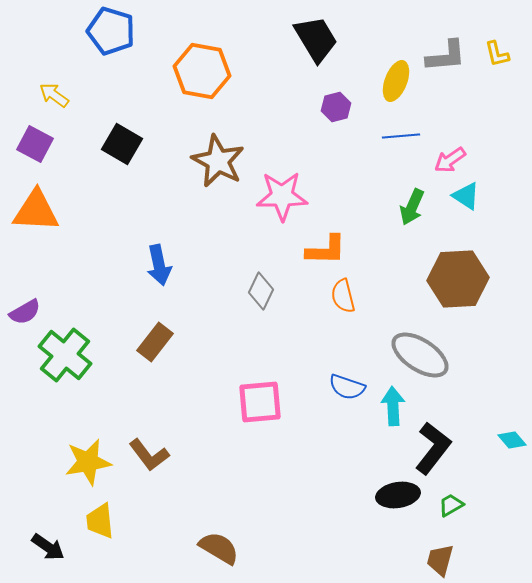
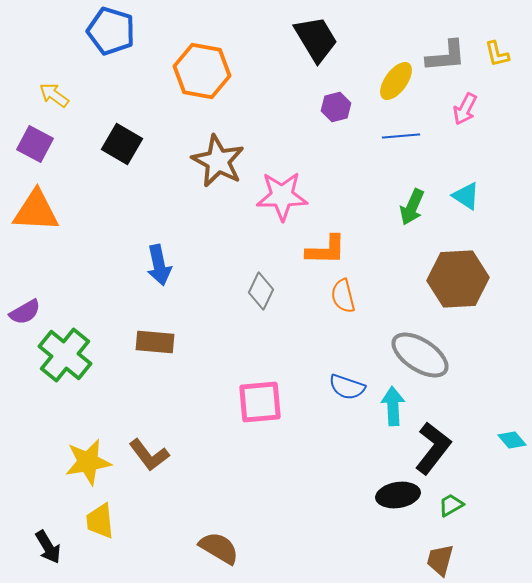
yellow ellipse: rotated 15 degrees clockwise
pink arrow: moved 15 px right, 51 px up; rotated 28 degrees counterclockwise
brown rectangle: rotated 57 degrees clockwise
black arrow: rotated 24 degrees clockwise
